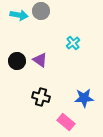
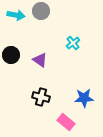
cyan arrow: moved 3 px left
black circle: moved 6 px left, 6 px up
